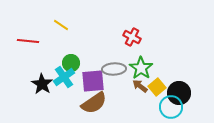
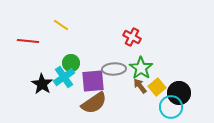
brown arrow: rotated 14 degrees clockwise
